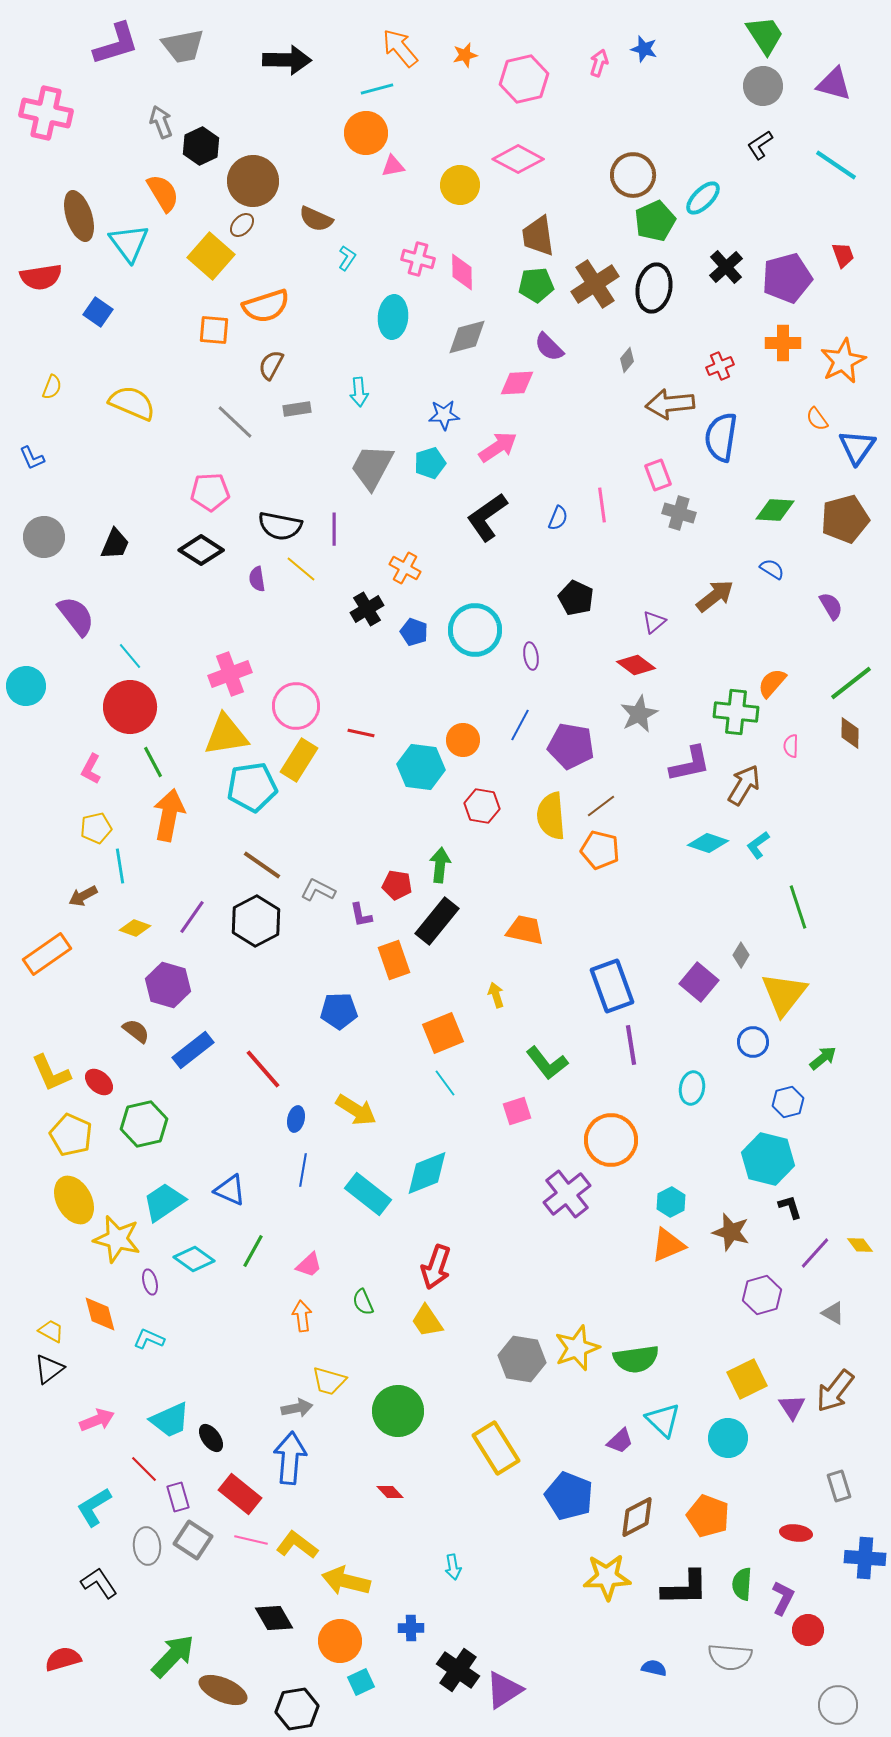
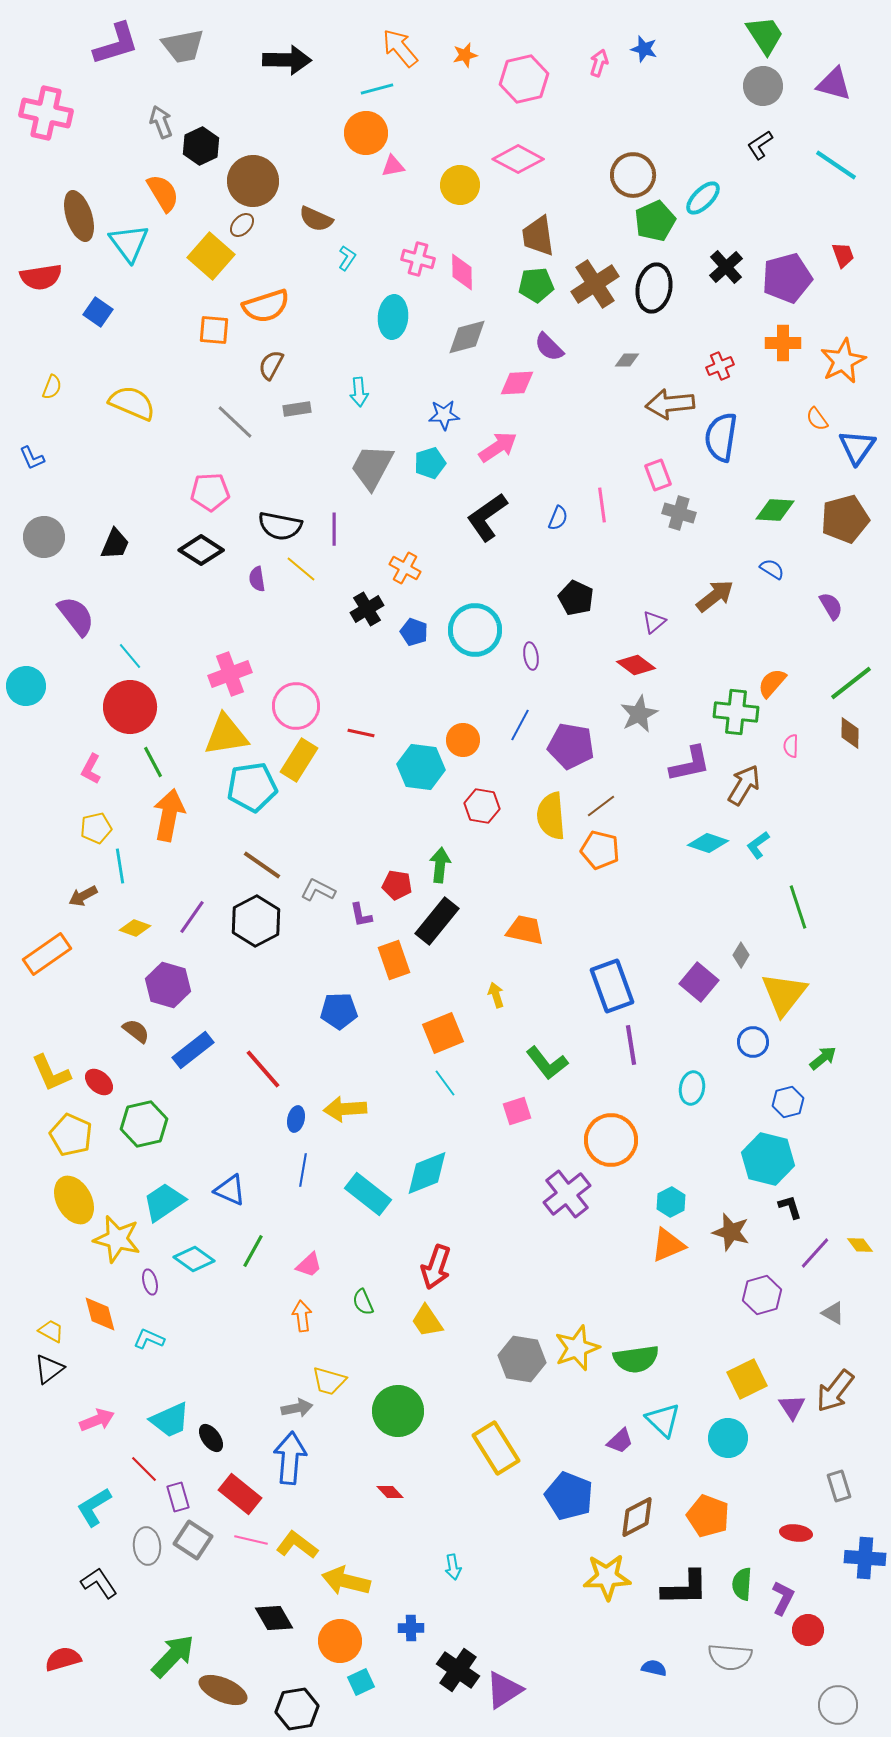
gray diamond at (627, 360): rotated 50 degrees clockwise
yellow arrow at (356, 1110): moved 11 px left, 1 px up; rotated 144 degrees clockwise
